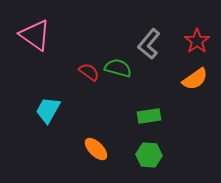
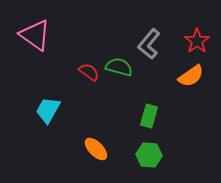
green semicircle: moved 1 px right, 1 px up
orange semicircle: moved 4 px left, 3 px up
green rectangle: rotated 65 degrees counterclockwise
